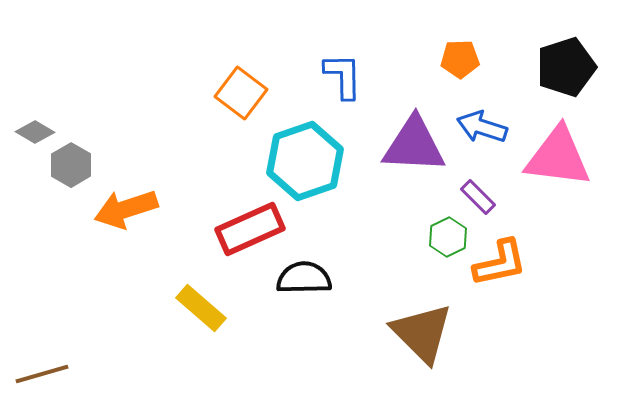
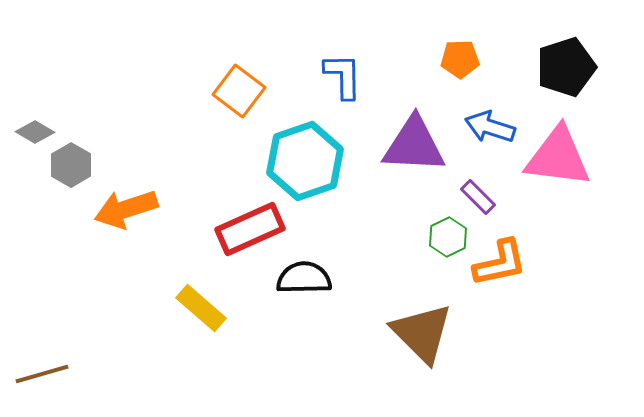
orange square: moved 2 px left, 2 px up
blue arrow: moved 8 px right
